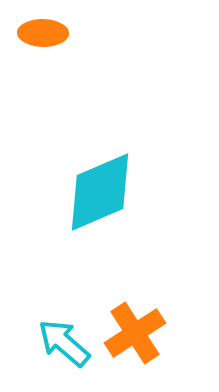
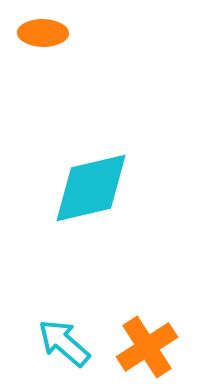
cyan diamond: moved 9 px left, 4 px up; rotated 10 degrees clockwise
orange cross: moved 12 px right, 14 px down
